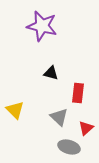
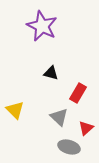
purple star: rotated 12 degrees clockwise
red rectangle: rotated 24 degrees clockwise
